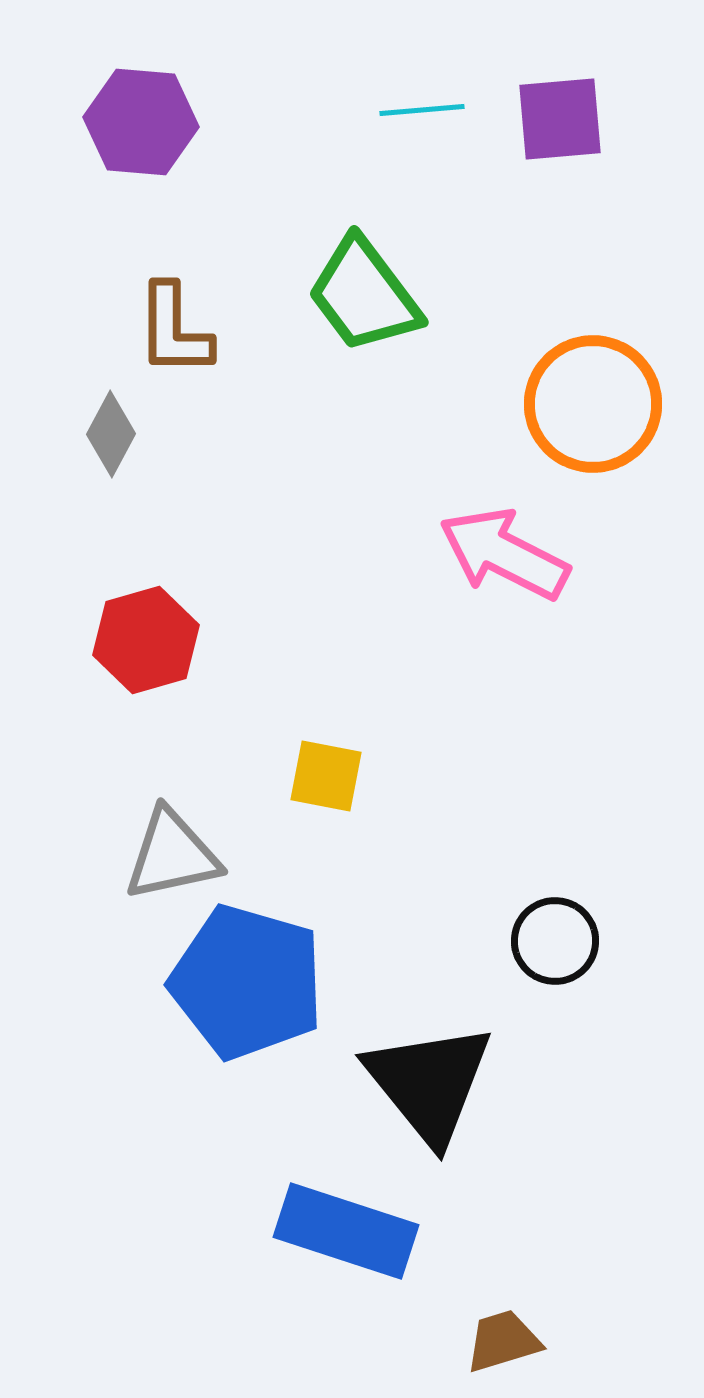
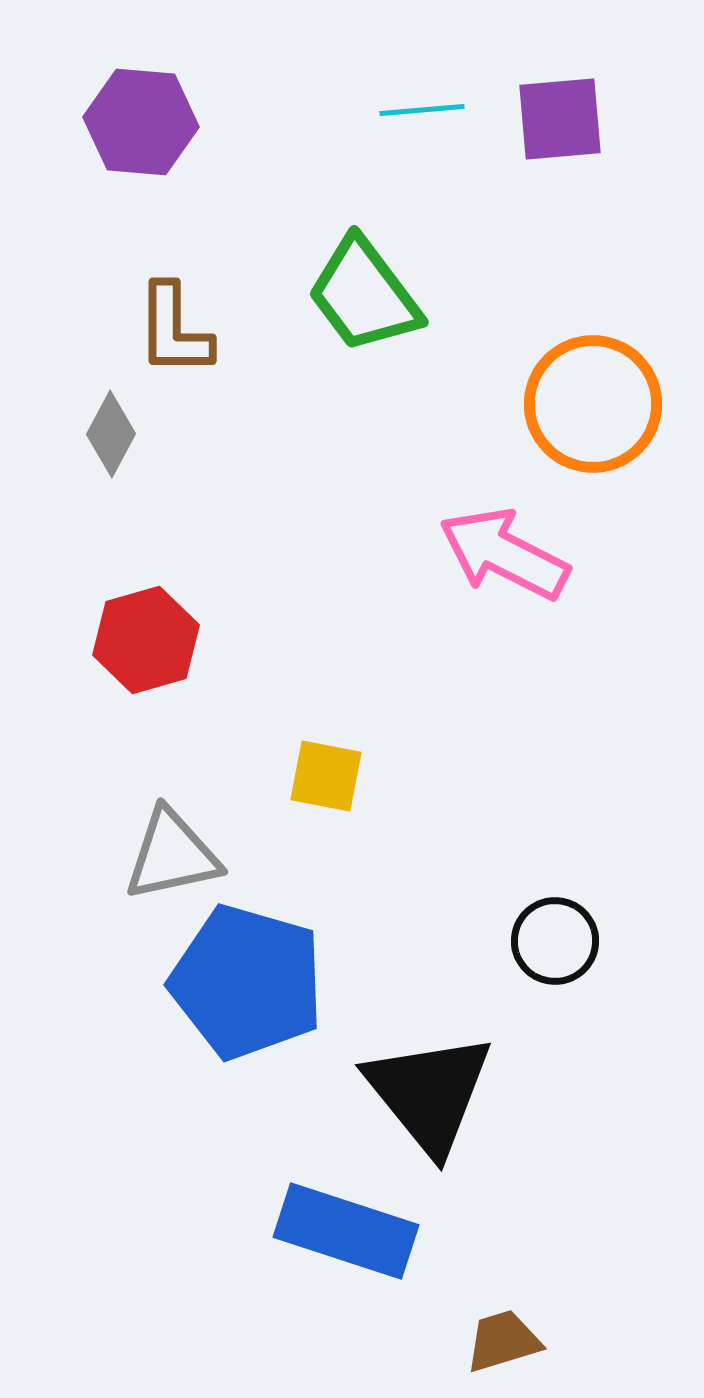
black triangle: moved 10 px down
